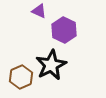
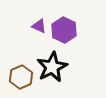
purple triangle: moved 15 px down
black star: moved 1 px right, 2 px down
